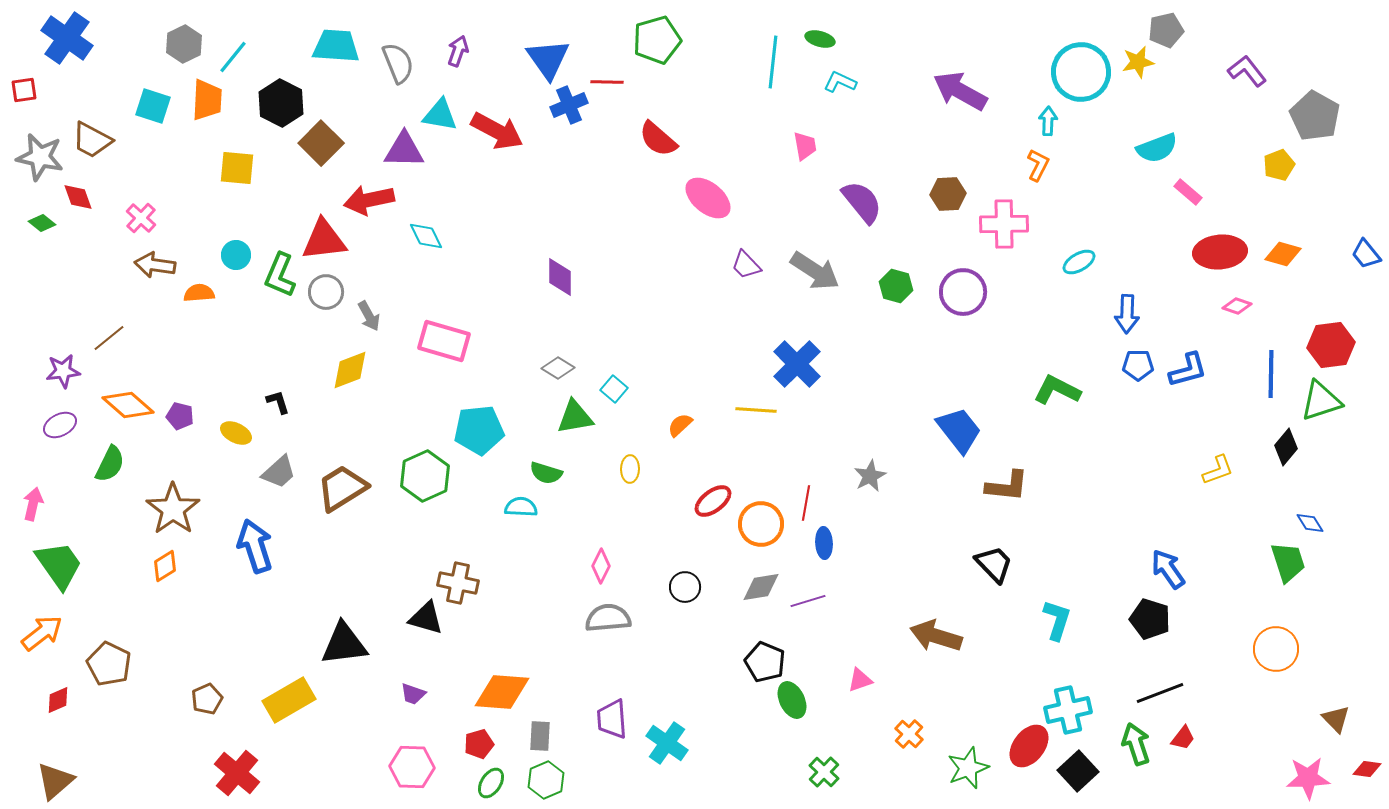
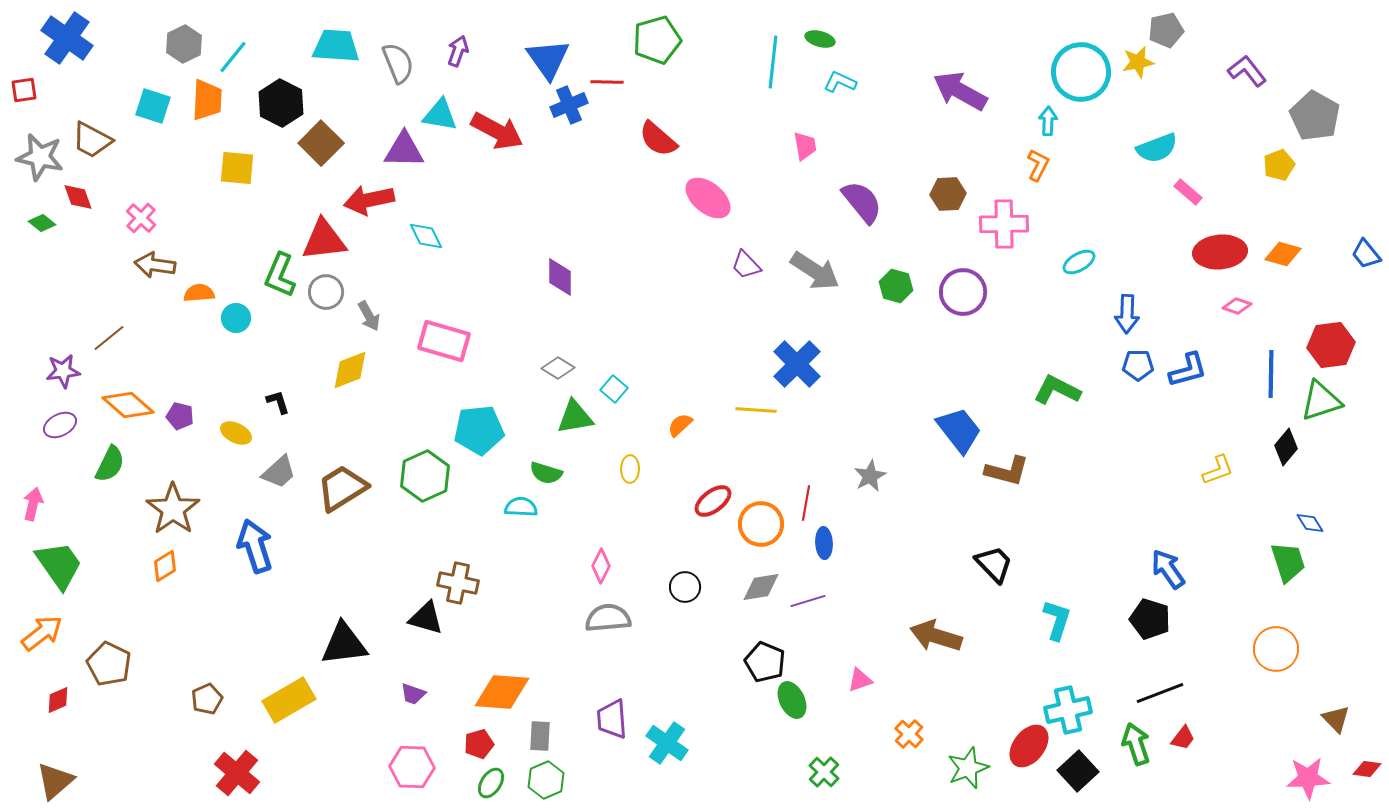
cyan circle at (236, 255): moved 63 px down
brown L-shape at (1007, 486): moved 15 px up; rotated 9 degrees clockwise
